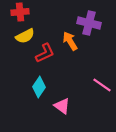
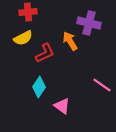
red cross: moved 8 px right
yellow semicircle: moved 2 px left, 2 px down
